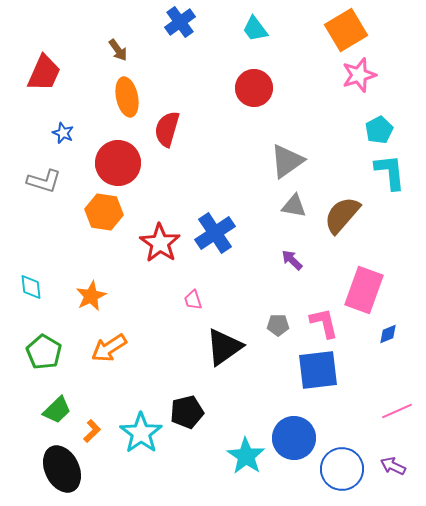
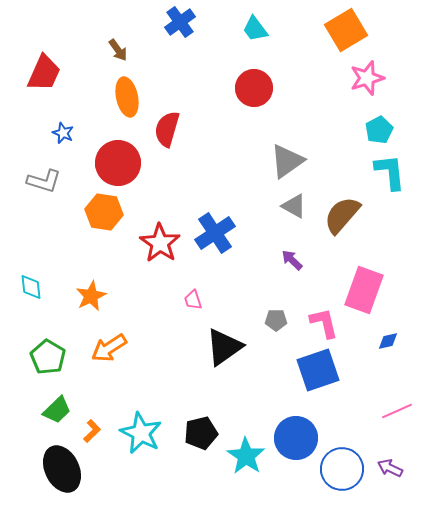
pink star at (359, 75): moved 8 px right, 3 px down
gray triangle at (294, 206): rotated 20 degrees clockwise
gray pentagon at (278, 325): moved 2 px left, 5 px up
blue diamond at (388, 334): moved 7 px down; rotated 10 degrees clockwise
green pentagon at (44, 352): moved 4 px right, 5 px down
blue square at (318, 370): rotated 12 degrees counterclockwise
black pentagon at (187, 412): moved 14 px right, 21 px down
cyan star at (141, 433): rotated 9 degrees counterclockwise
blue circle at (294, 438): moved 2 px right
purple arrow at (393, 466): moved 3 px left, 2 px down
